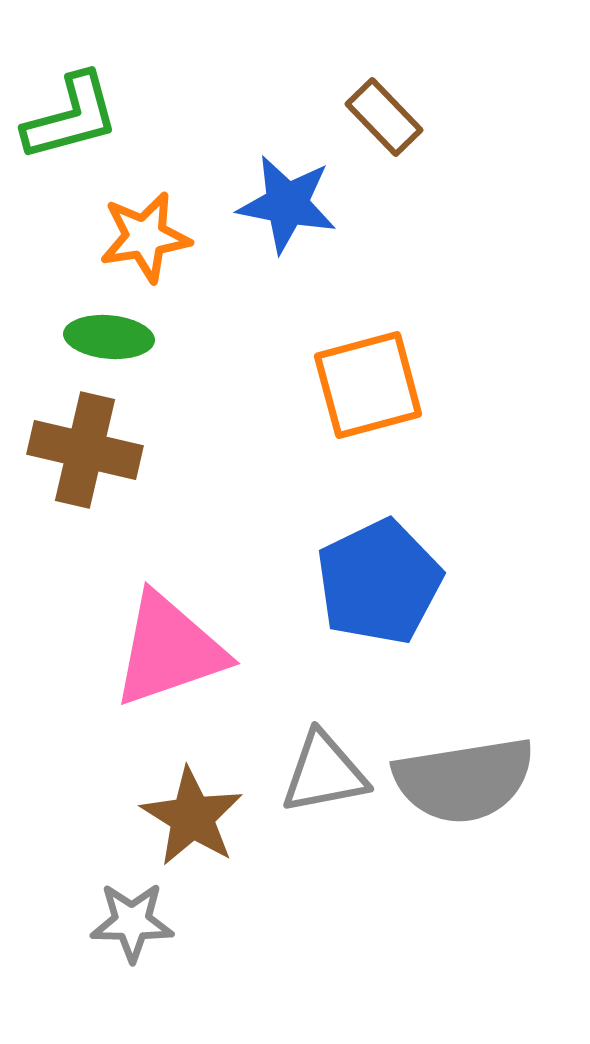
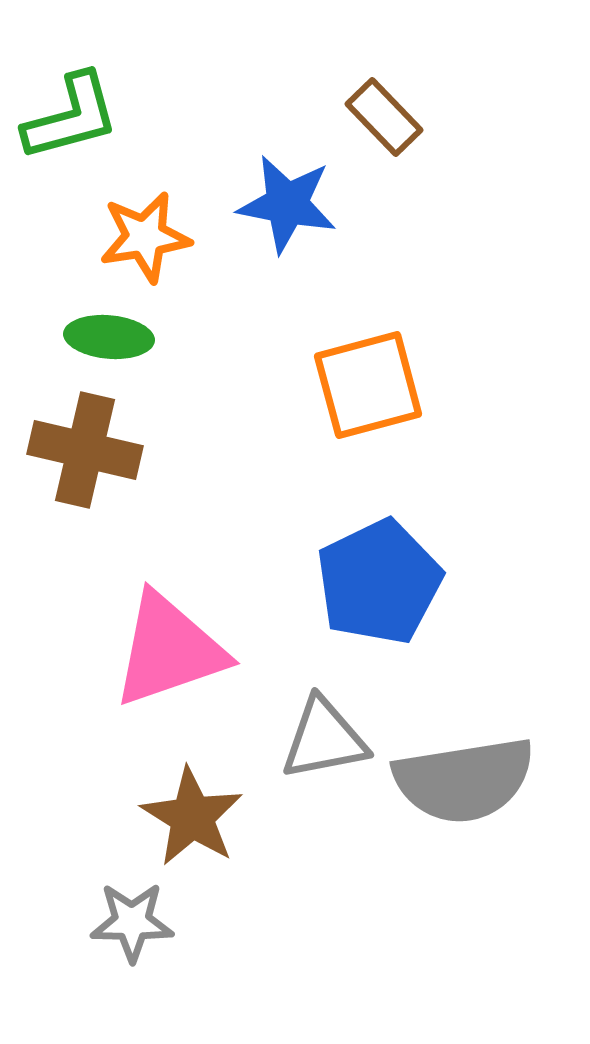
gray triangle: moved 34 px up
